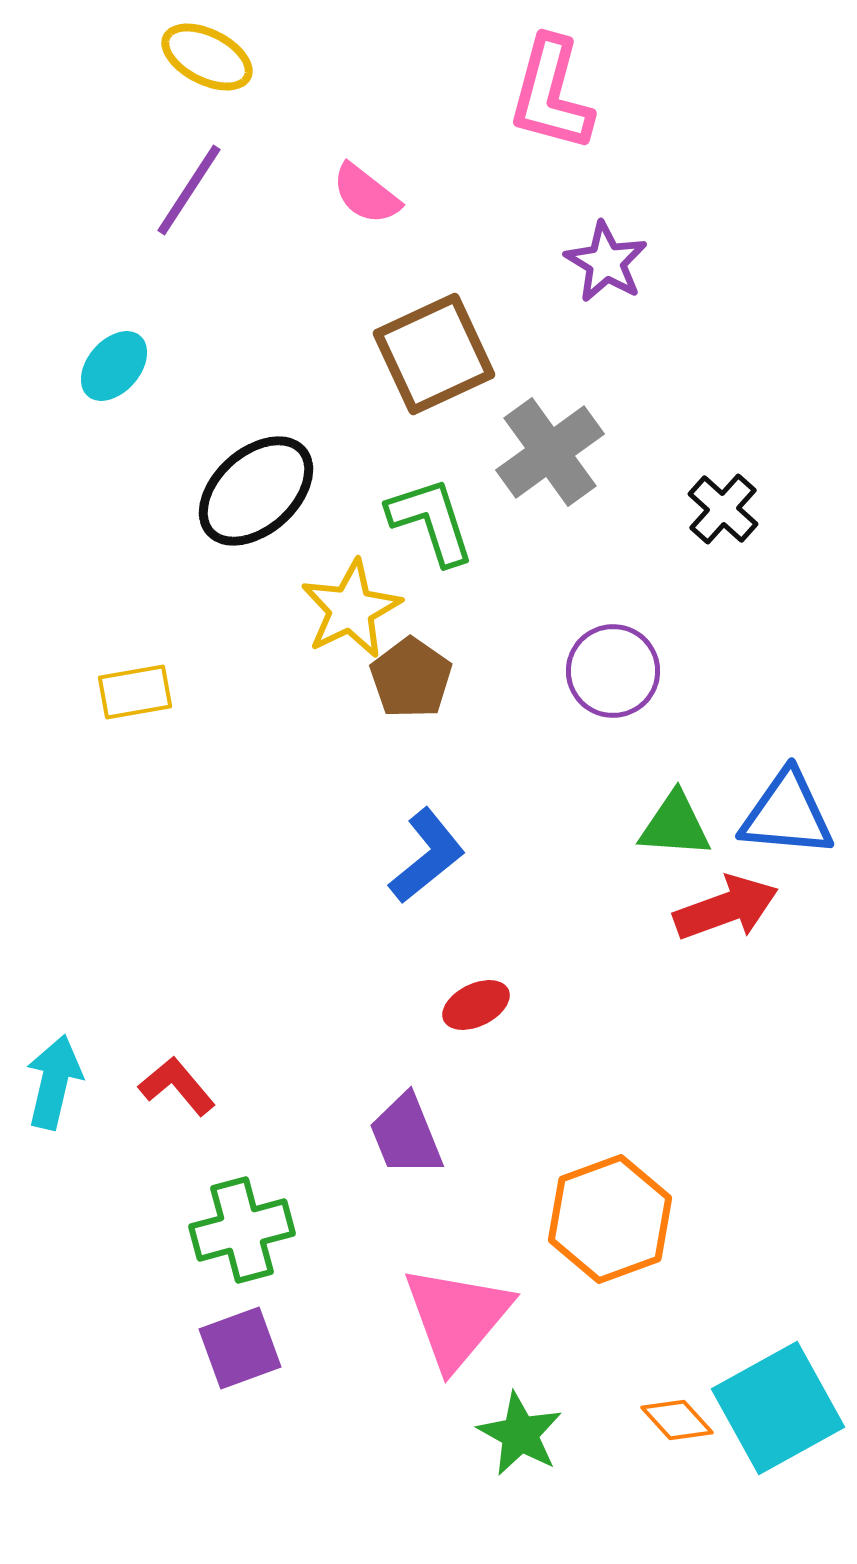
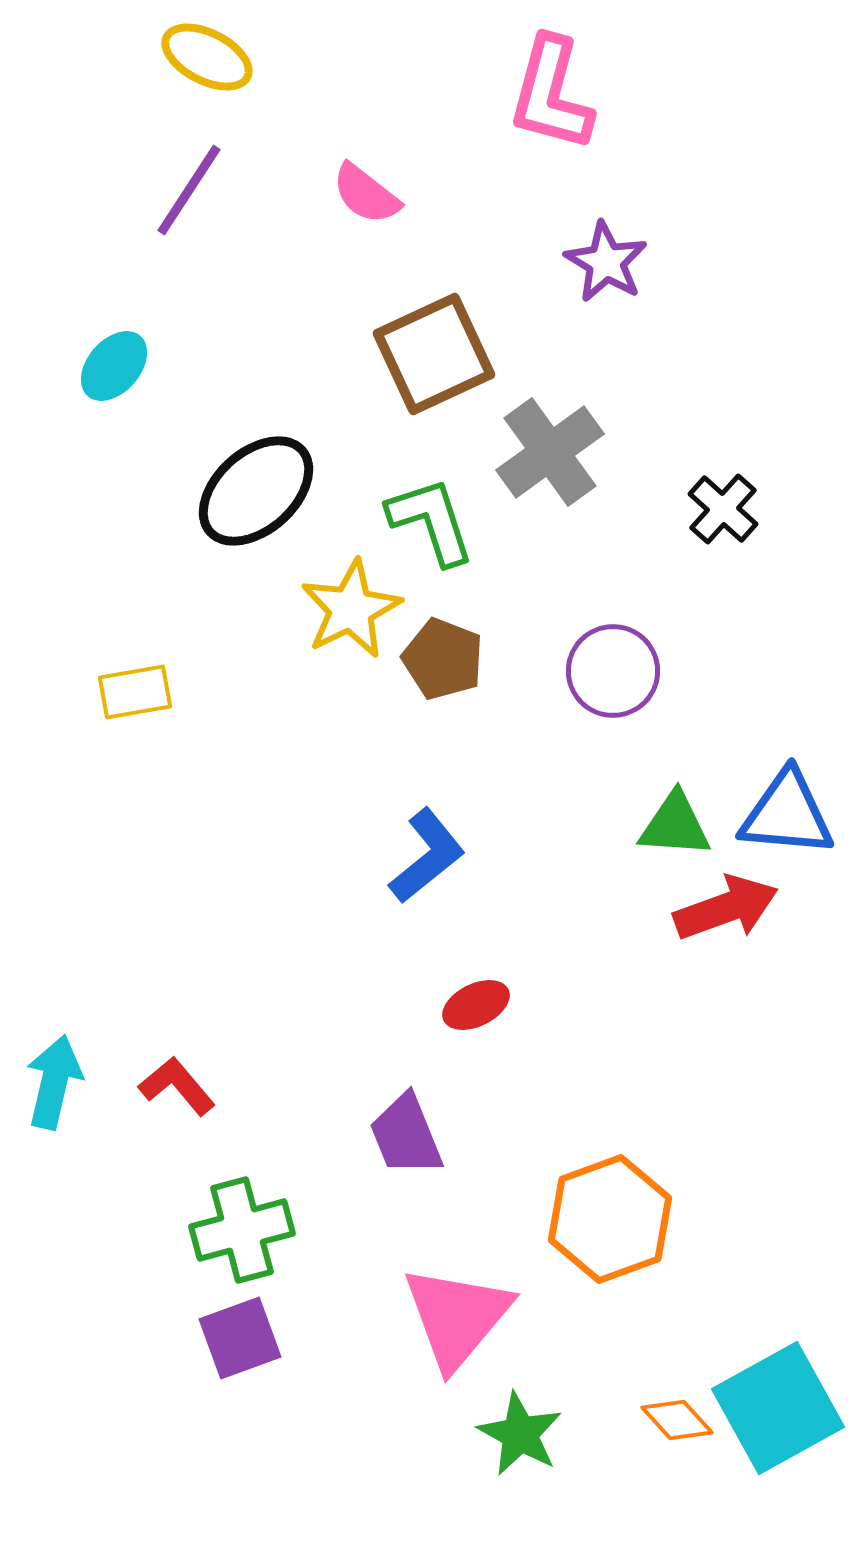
brown pentagon: moved 32 px right, 19 px up; rotated 14 degrees counterclockwise
purple square: moved 10 px up
